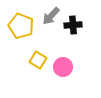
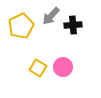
yellow pentagon: rotated 25 degrees clockwise
yellow square: moved 8 px down
